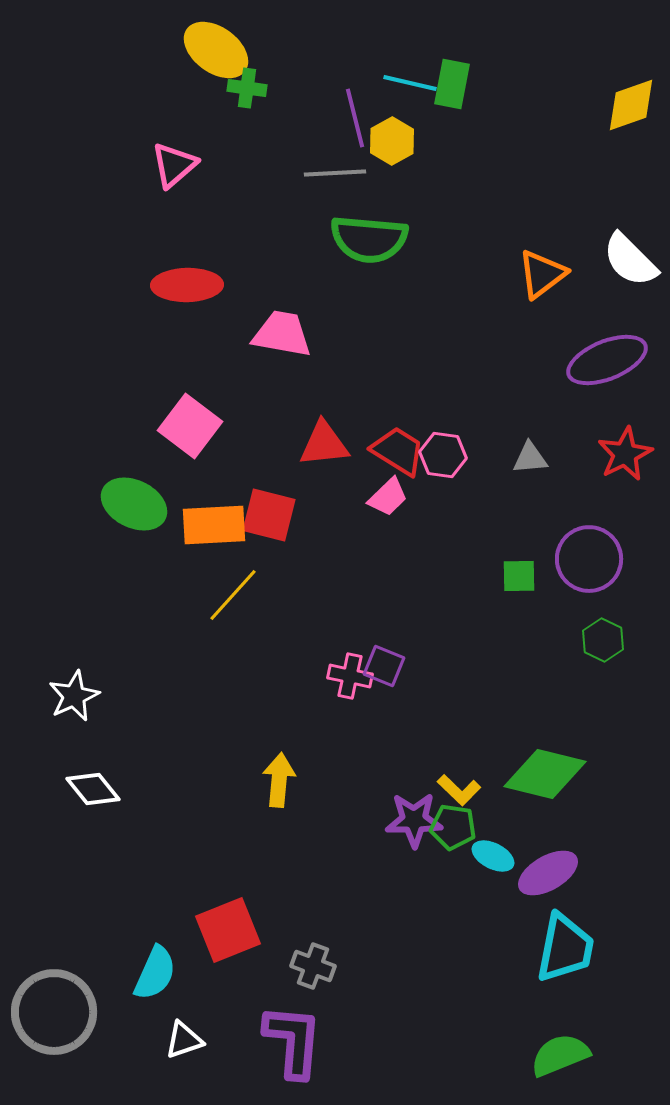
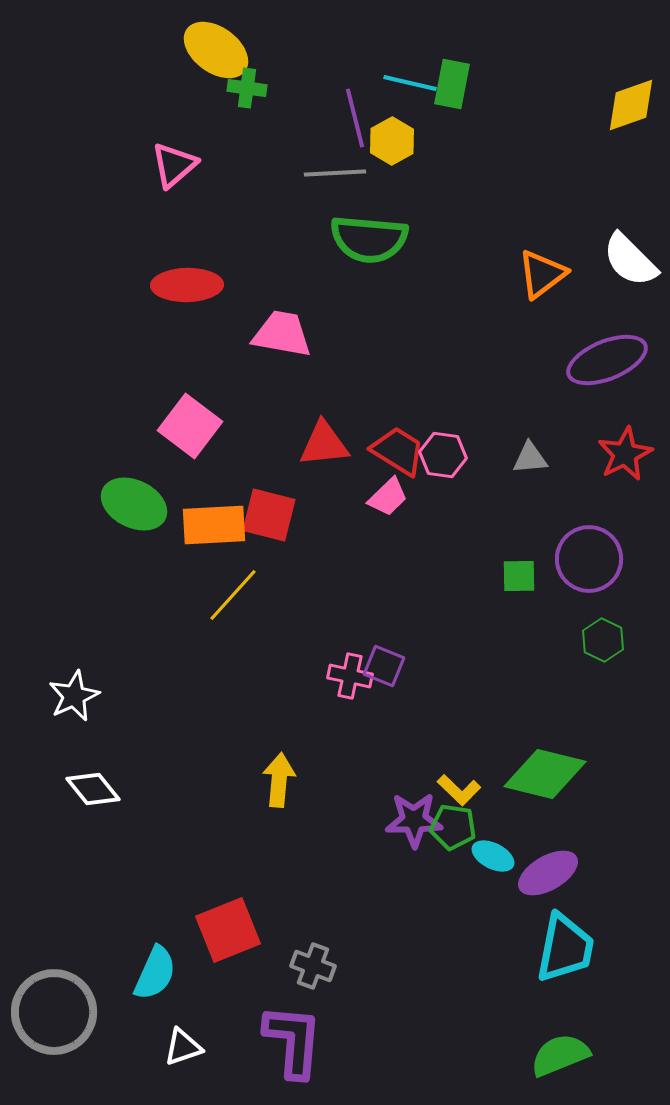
white triangle at (184, 1040): moved 1 px left, 7 px down
